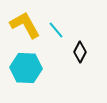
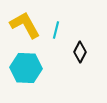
cyan line: rotated 54 degrees clockwise
